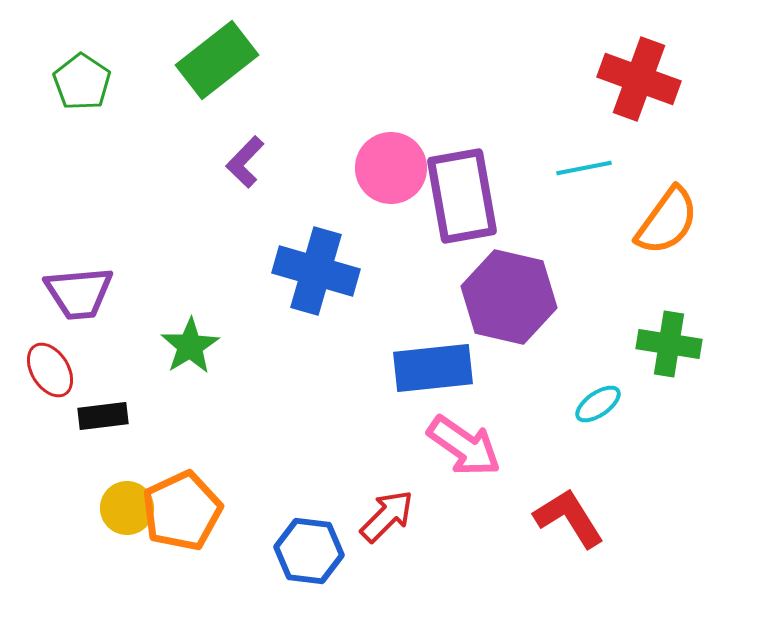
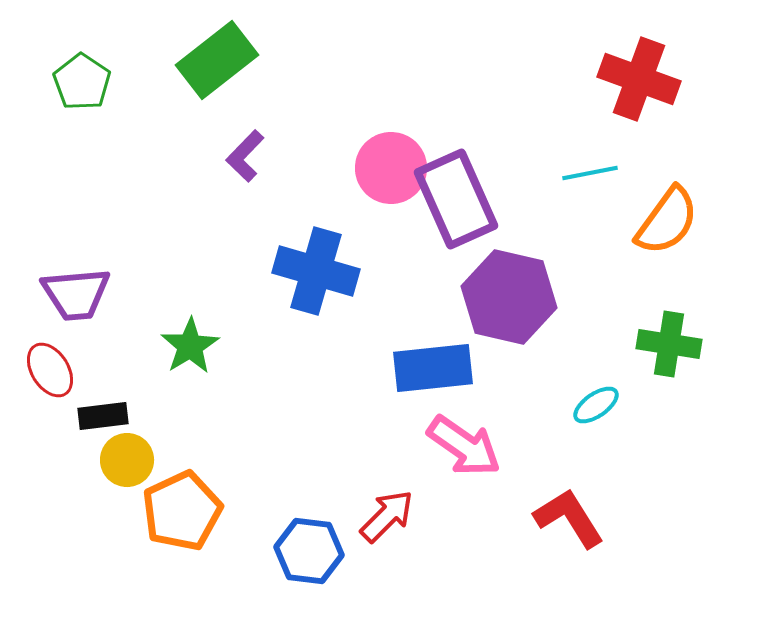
purple L-shape: moved 6 px up
cyan line: moved 6 px right, 5 px down
purple rectangle: moved 6 px left, 3 px down; rotated 14 degrees counterclockwise
purple trapezoid: moved 3 px left, 1 px down
cyan ellipse: moved 2 px left, 1 px down
yellow circle: moved 48 px up
